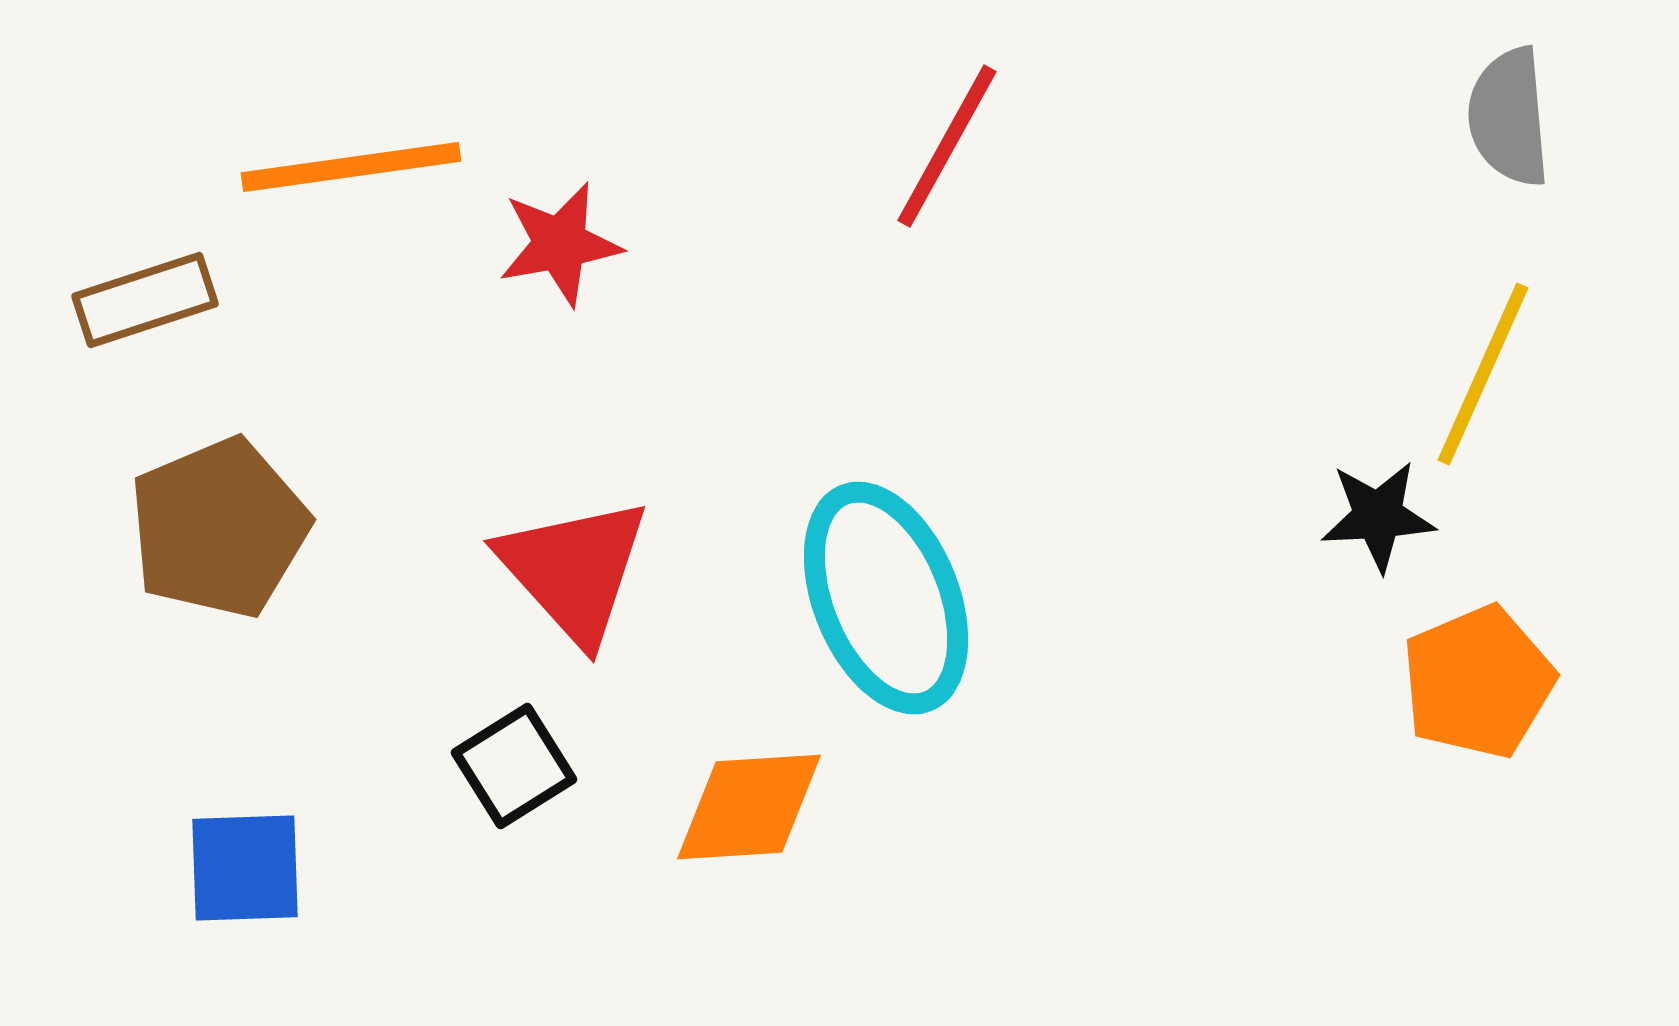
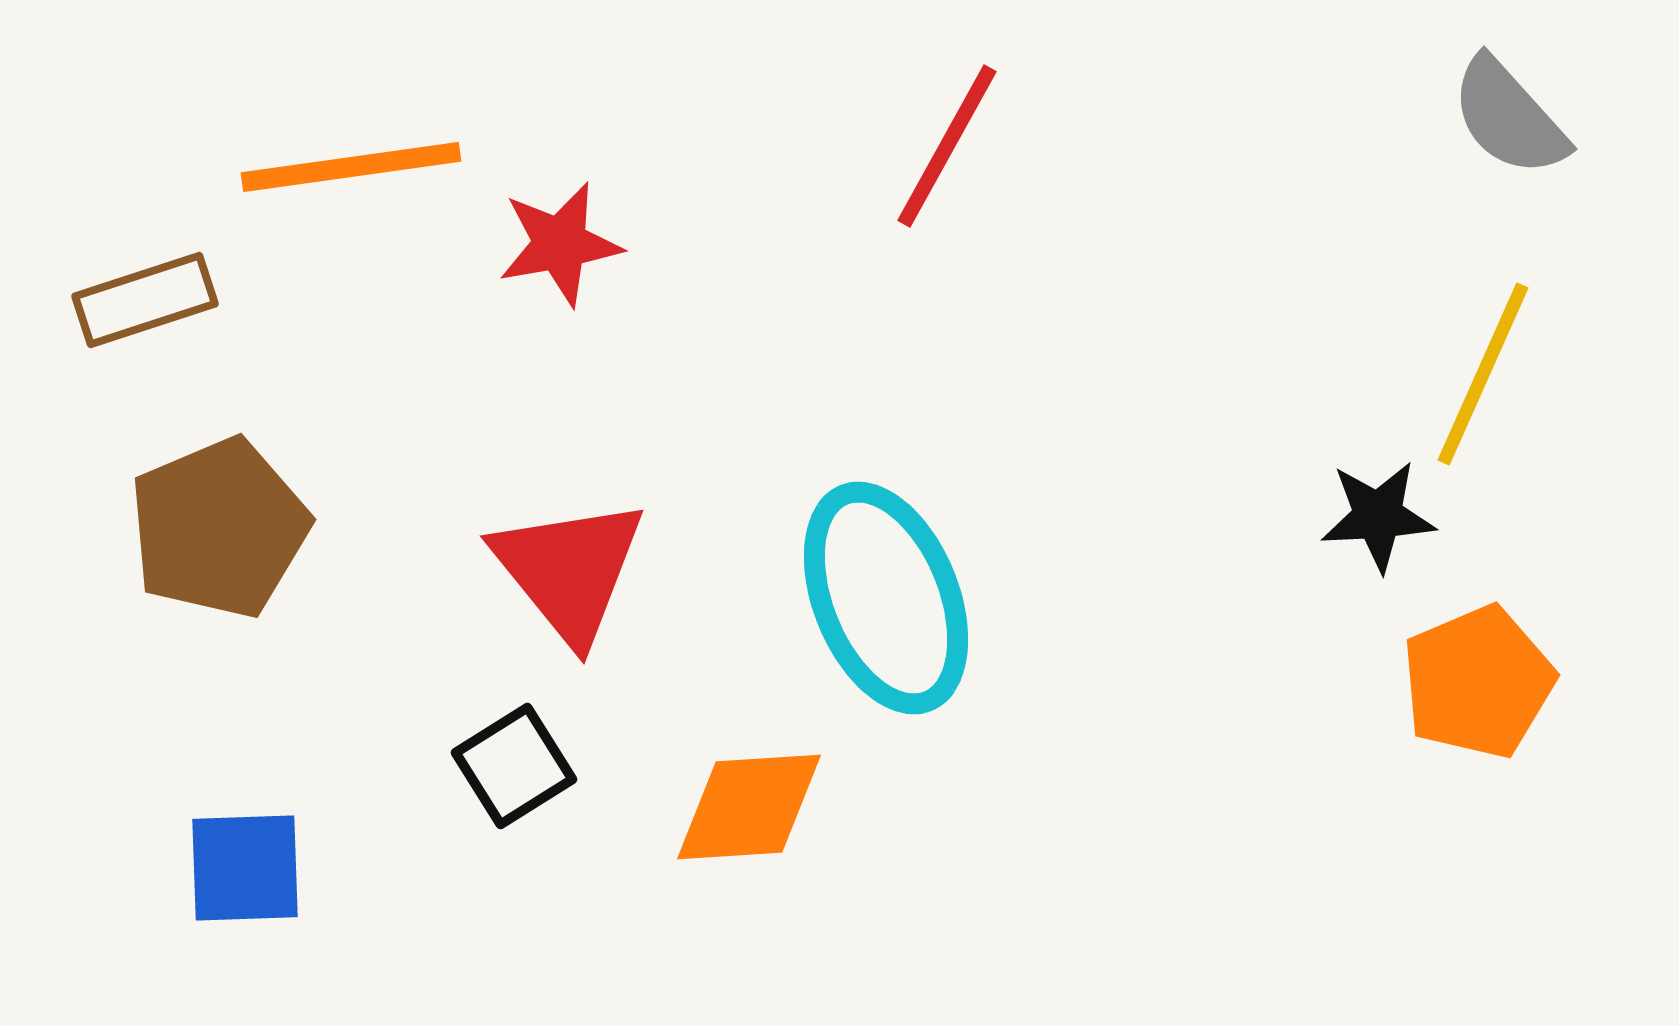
gray semicircle: rotated 37 degrees counterclockwise
red triangle: moved 5 px left; rotated 3 degrees clockwise
